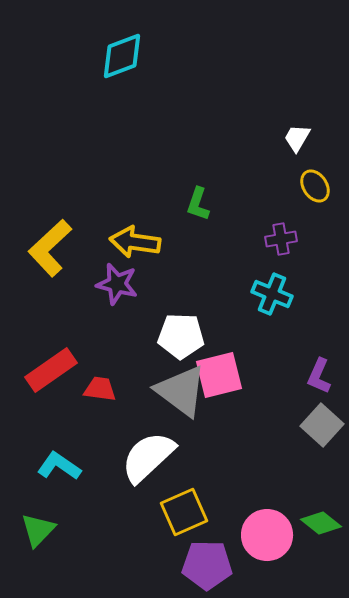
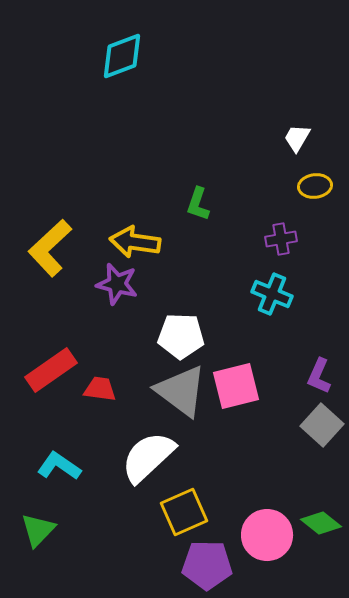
yellow ellipse: rotated 64 degrees counterclockwise
pink square: moved 17 px right, 11 px down
